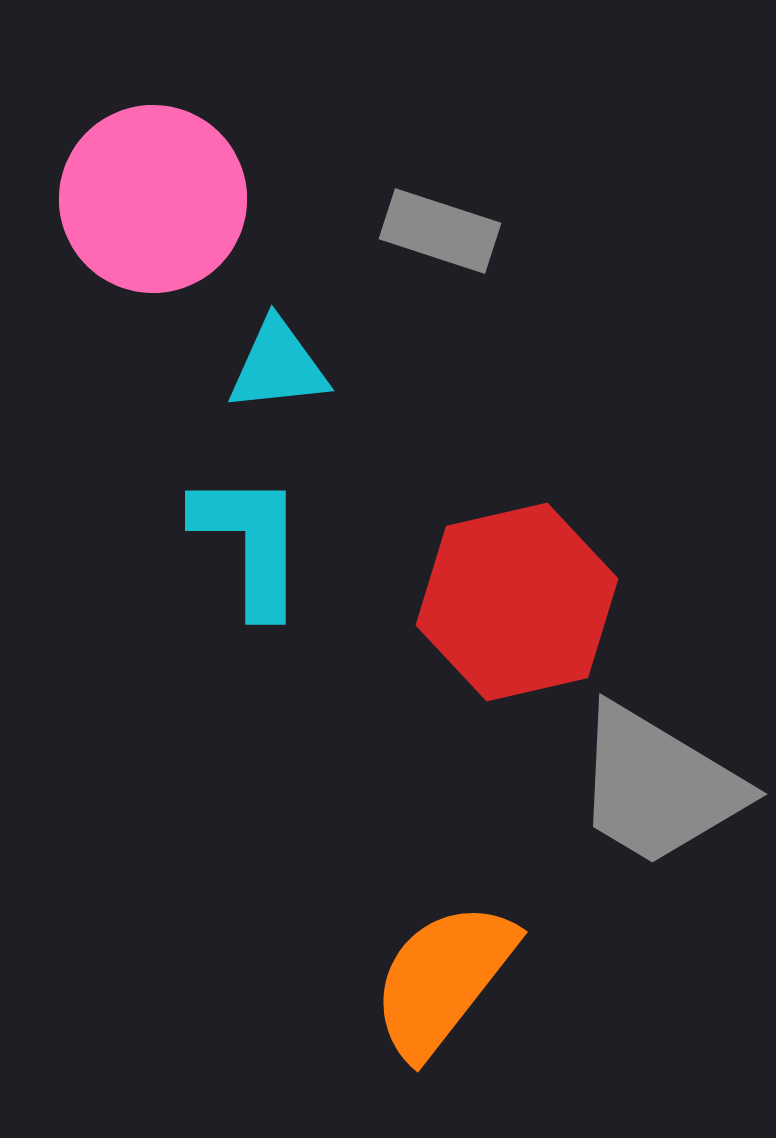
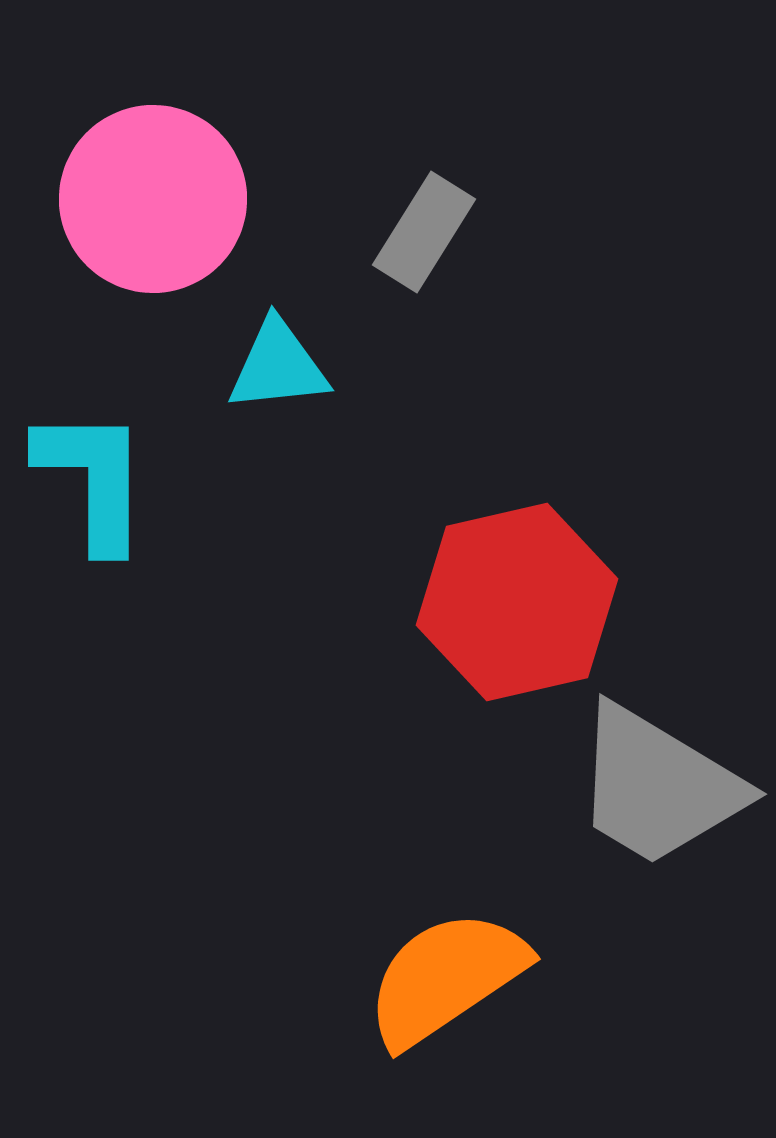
gray rectangle: moved 16 px left, 1 px down; rotated 76 degrees counterclockwise
cyan L-shape: moved 157 px left, 64 px up
orange semicircle: moved 3 px right, 1 px up; rotated 18 degrees clockwise
